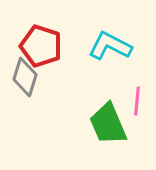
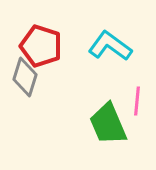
cyan L-shape: rotated 9 degrees clockwise
